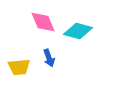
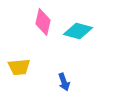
pink diamond: rotated 36 degrees clockwise
blue arrow: moved 15 px right, 24 px down
